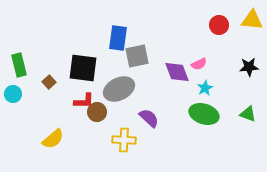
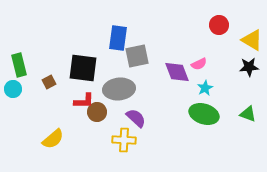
yellow triangle: moved 20 px down; rotated 25 degrees clockwise
brown square: rotated 16 degrees clockwise
gray ellipse: rotated 20 degrees clockwise
cyan circle: moved 5 px up
purple semicircle: moved 13 px left
